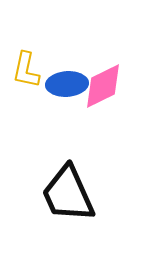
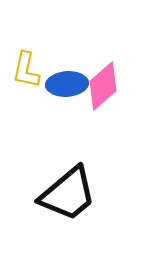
pink diamond: rotated 15 degrees counterclockwise
black trapezoid: rotated 106 degrees counterclockwise
